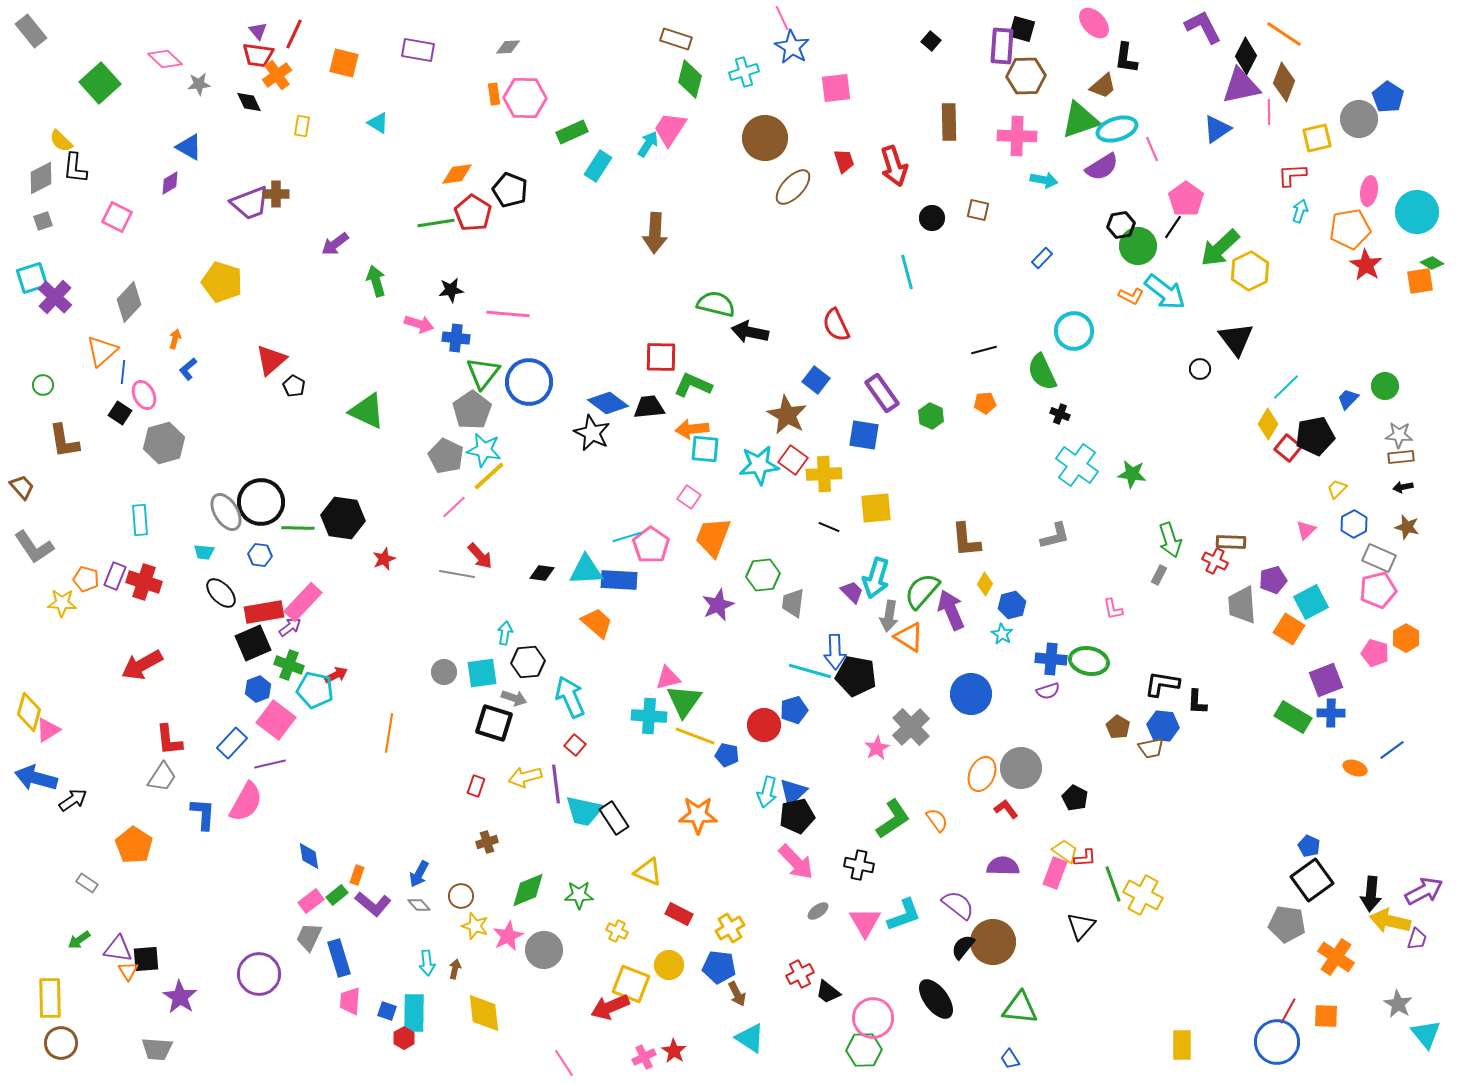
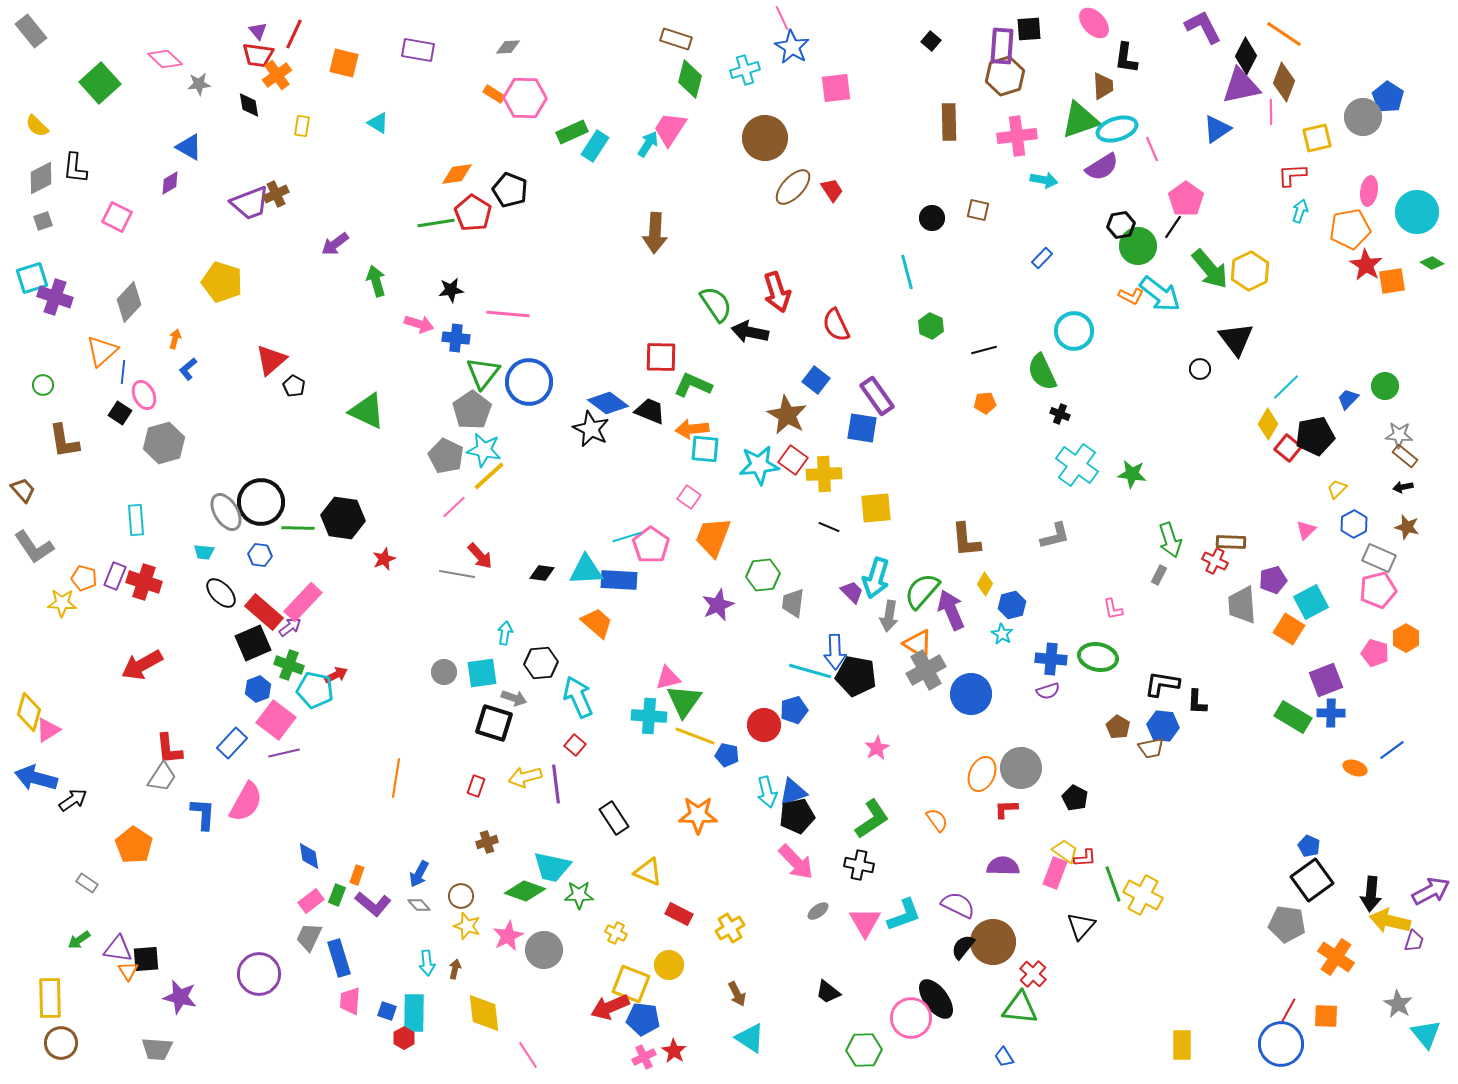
black square at (1022, 29): moved 7 px right; rotated 20 degrees counterclockwise
cyan cross at (744, 72): moved 1 px right, 2 px up
brown hexagon at (1026, 76): moved 21 px left; rotated 15 degrees counterclockwise
brown trapezoid at (1103, 86): rotated 52 degrees counterclockwise
orange rectangle at (494, 94): rotated 50 degrees counterclockwise
black diamond at (249, 102): moved 3 px down; rotated 16 degrees clockwise
pink line at (1269, 112): moved 2 px right
gray circle at (1359, 119): moved 4 px right, 2 px up
pink cross at (1017, 136): rotated 9 degrees counterclockwise
yellow semicircle at (61, 141): moved 24 px left, 15 px up
red trapezoid at (844, 161): moved 12 px left, 29 px down; rotated 15 degrees counterclockwise
cyan rectangle at (598, 166): moved 3 px left, 20 px up
red arrow at (894, 166): moved 117 px left, 126 px down
brown cross at (276, 194): rotated 25 degrees counterclockwise
green arrow at (1220, 248): moved 10 px left, 21 px down; rotated 87 degrees counterclockwise
orange square at (1420, 281): moved 28 px left
cyan arrow at (1165, 292): moved 5 px left, 2 px down
purple cross at (55, 297): rotated 24 degrees counterclockwise
green semicircle at (716, 304): rotated 42 degrees clockwise
purple rectangle at (882, 393): moved 5 px left, 3 px down
black trapezoid at (649, 407): moved 1 px right, 4 px down; rotated 28 degrees clockwise
green hexagon at (931, 416): moved 90 px up
black star at (592, 433): moved 1 px left, 4 px up
blue square at (864, 435): moved 2 px left, 7 px up
brown rectangle at (1401, 457): moved 4 px right, 1 px up; rotated 45 degrees clockwise
brown trapezoid at (22, 487): moved 1 px right, 3 px down
cyan rectangle at (140, 520): moved 4 px left
orange pentagon at (86, 579): moved 2 px left, 1 px up
red rectangle at (264, 612): rotated 51 degrees clockwise
orange triangle at (909, 637): moved 9 px right, 7 px down
green ellipse at (1089, 661): moved 9 px right, 4 px up
black hexagon at (528, 662): moved 13 px right, 1 px down
cyan arrow at (570, 697): moved 8 px right
gray cross at (911, 727): moved 15 px right, 57 px up; rotated 15 degrees clockwise
orange line at (389, 733): moved 7 px right, 45 px down
red L-shape at (169, 740): moved 9 px down
purple line at (270, 764): moved 14 px right, 11 px up
cyan arrow at (767, 792): rotated 28 degrees counterclockwise
blue triangle at (793, 792): rotated 24 degrees clockwise
red L-shape at (1006, 809): rotated 55 degrees counterclockwise
cyan trapezoid at (584, 811): moved 32 px left, 56 px down
green L-shape at (893, 819): moved 21 px left
green diamond at (528, 890): moved 3 px left, 1 px down; rotated 42 degrees clockwise
purple arrow at (1424, 891): moved 7 px right
green rectangle at (337, 895): rotated 30 degrees counterclockwise
purple semicircle at (958, 905): rotated 12 degrees counterclockwise
yellow star at (475, 926): moved 8 px left
yellow cross at (617, 931): moved 1 px left, 2 px down
purple trapezoid at (1417, 939): moved 3 px left, 2 px down
blue pentagon at (719, 967): moved 76 px left, 52 px down
red cross at (800, 974): moved 233 px right; rotated 20 degrees counterclockwise
purple star at (180, 997): rotated 20 degrees counterclockwise
pink circle at (873, 1018): moved 38 px right
blue circle at (1277, 1042): moved 4 px right, 2 px down
blue trapezoid at (1010, 1059): moved 6 px left, 2 px up
pink line at (564, 1063): moved 36 px left, 8 px up
